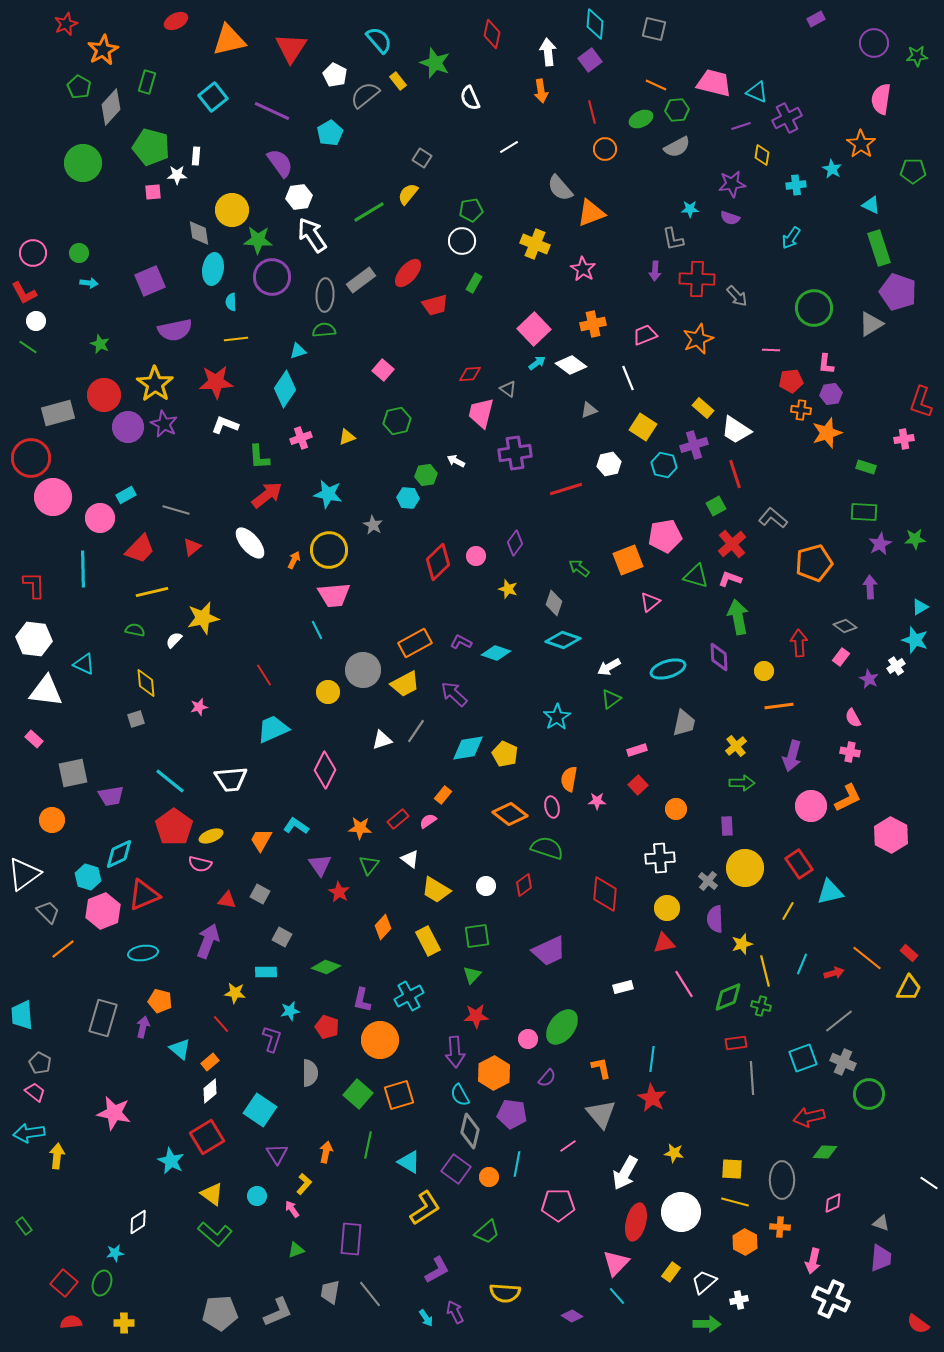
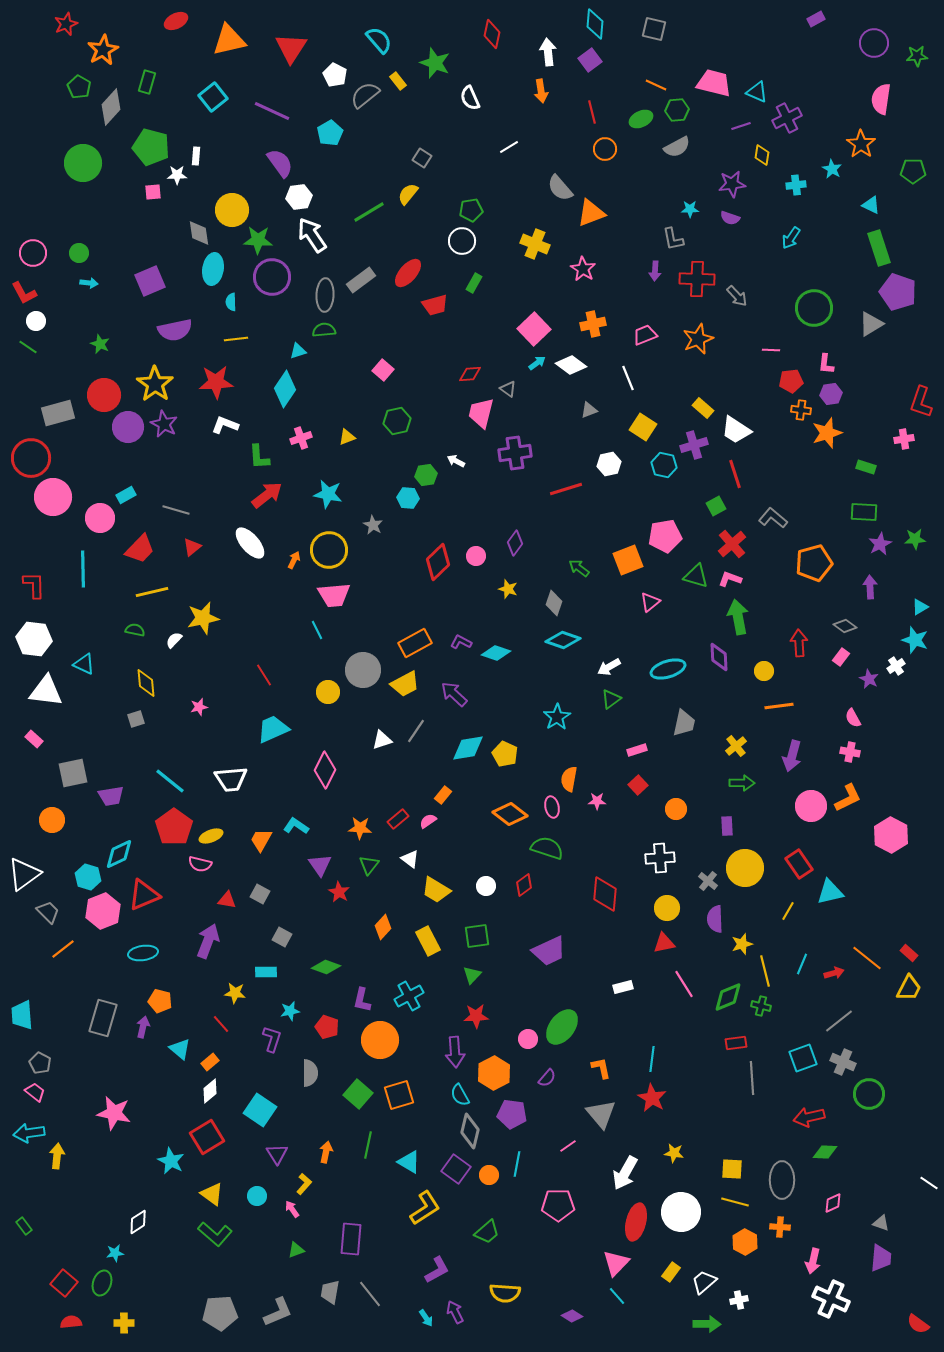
orange circle at (489, 1177): moved 2 px up
